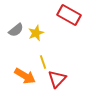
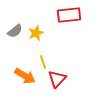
red rectangle: rotated 35 degrees counterclockwise
gray semicircle: moved 1 px left, 1 px down
